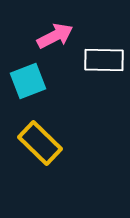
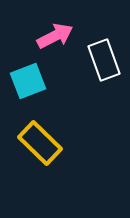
white rectangle: rotated 69 degrees clockwise
